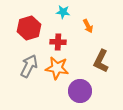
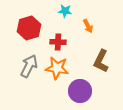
cyan star: moved 2 px right, 1 px up
